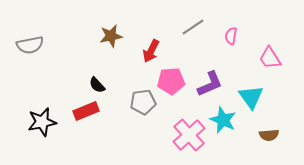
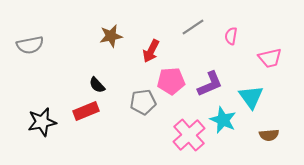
pink trapezoid: rotated 70 degrees counterclockwise
